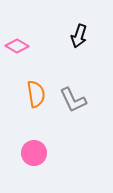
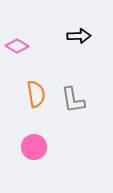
black arrow: rotated 110 degrees counterclockwise
gray L-shape: rotated 16 degrees clockwise
pink circle: moved 6 px up
